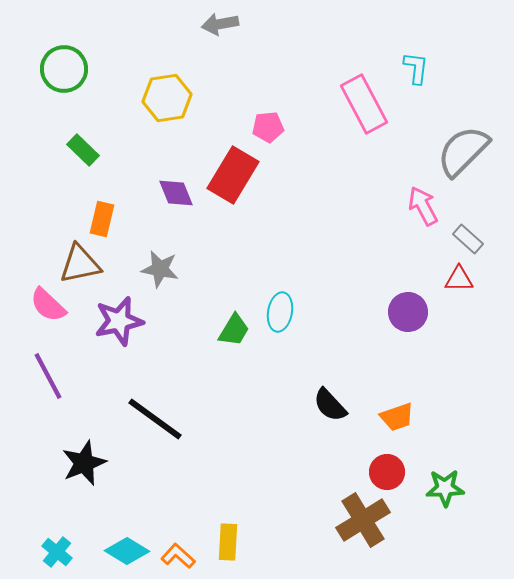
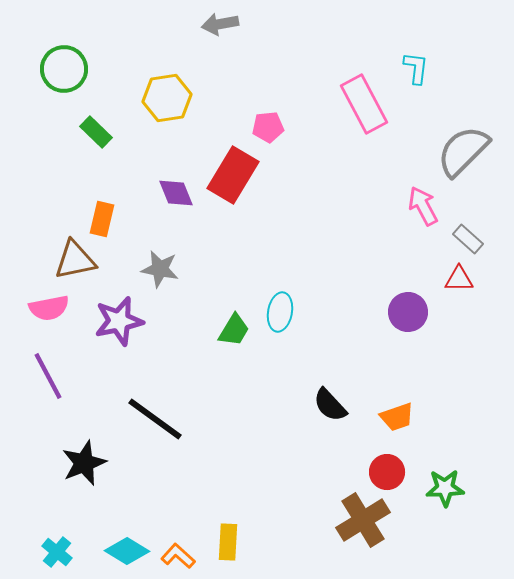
green rectangle: moved 13 px right, 18 px up
brown triangle: moved 5 px left, 4 px up
pink semicircle: moved 1 px right, 3 px down; rotated 54 degrees counterclockwise
